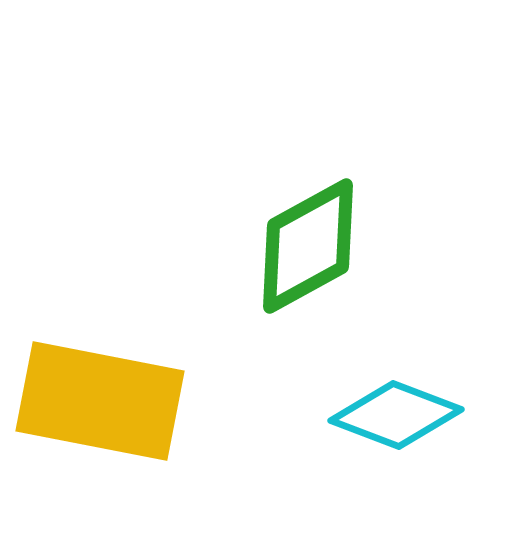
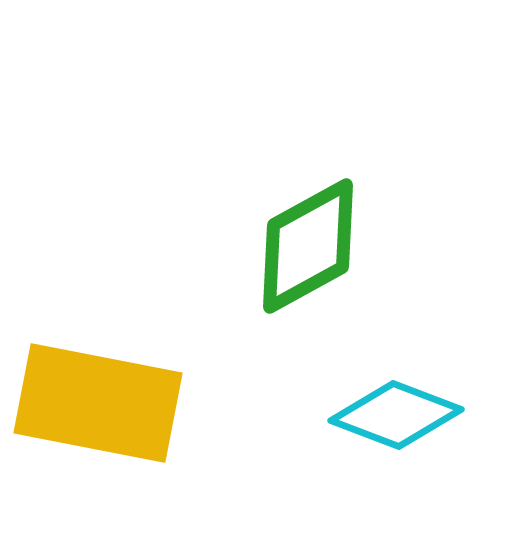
yellow rectangle: moved 2 px left, 2 px down
